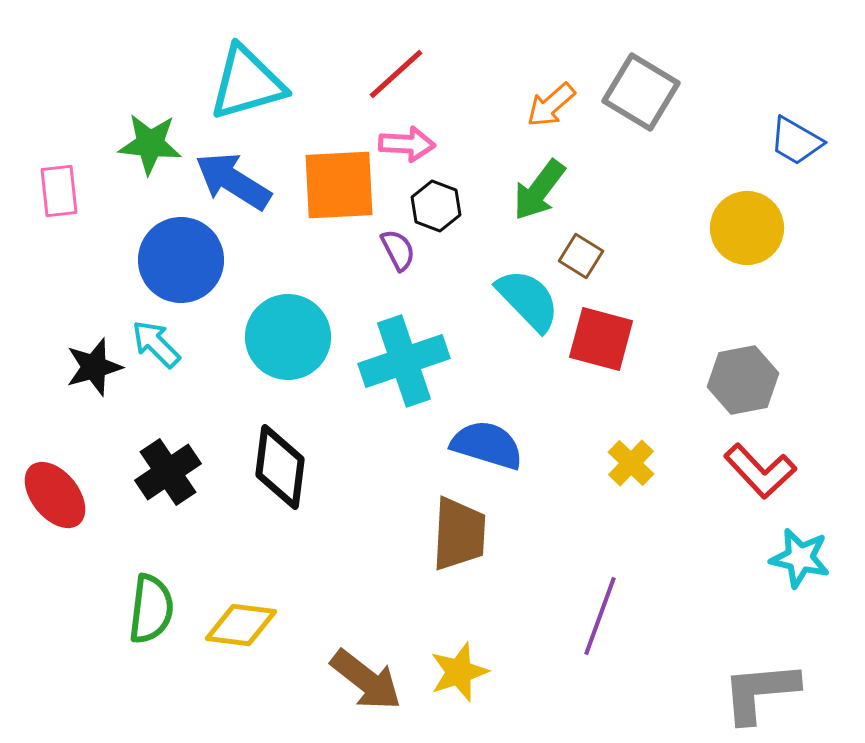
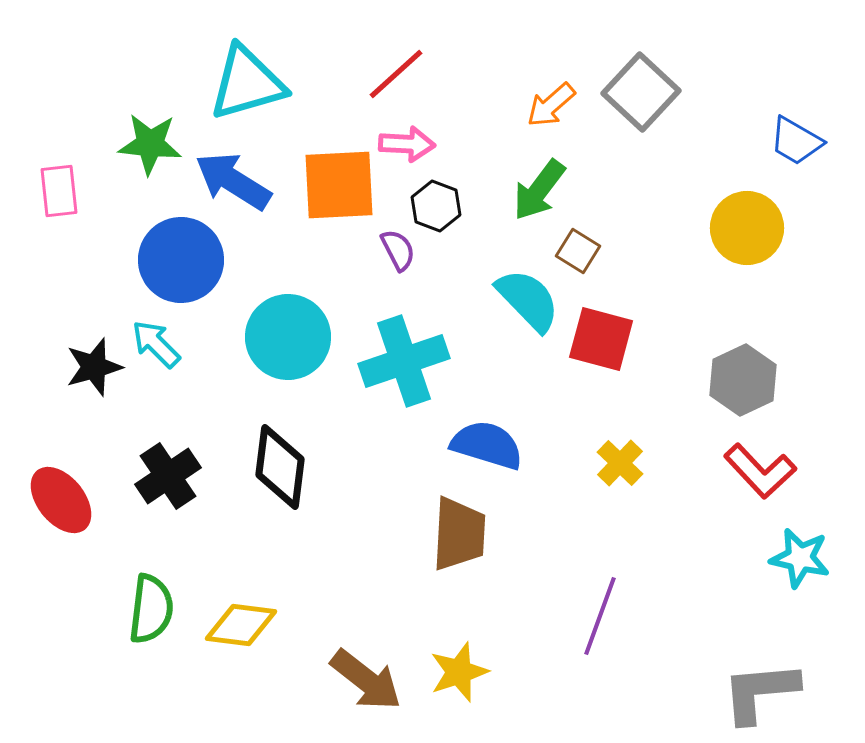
gray square: rotated 12 degrees clockwise
brown square: moved 3 px left, 5 px up
gray hexagon: rotated 14 degrees counterclockwise
yellow cross: moved 11 px left
black cross: moved 4 px down
red ellipse: moved 6 px right, 5 px down
